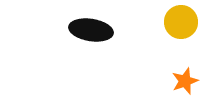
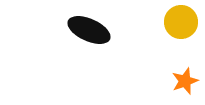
black ellipse: moved 2 px left; rotated 15 degrees clockwise
